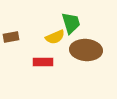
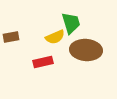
red rectangle: rotated 12 degrees counterclockwise
